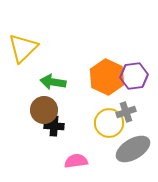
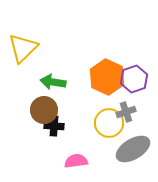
purple hexagon: moved 3 px down; rotated 12 degrees counterclockwise
